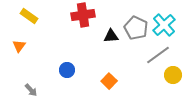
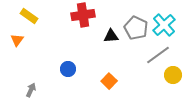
orange triangle: moved 2 px left, 6 px up
blue circle: moved 1 px right, 1 px up
gray arrow: rotated 112 degrees counterclockwise
